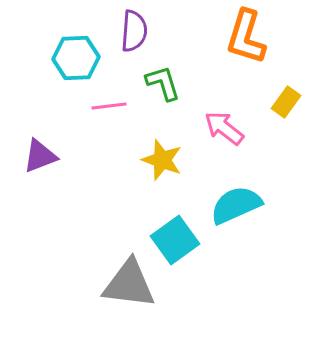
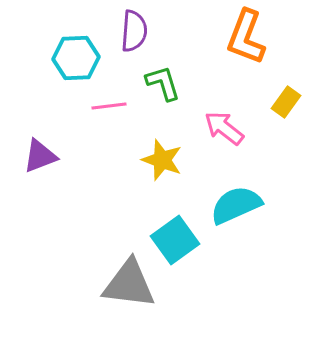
orange L-shape: rotated 4 degrees clockwise
